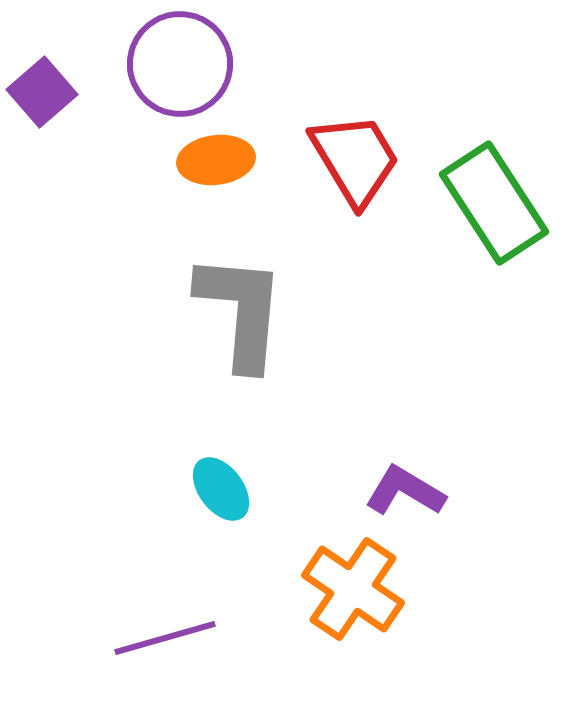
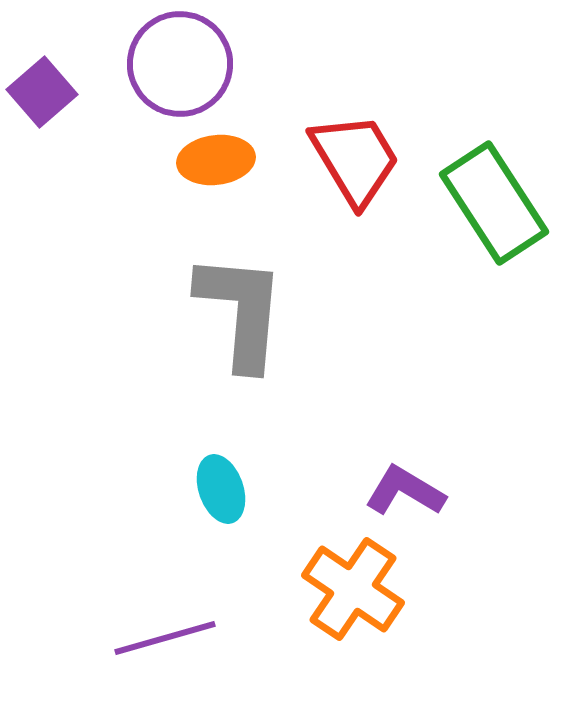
cyan ellipse: rotated 18 degrees clockwise
